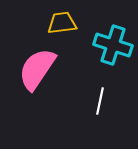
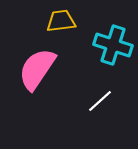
yellow trapezoid: moved 1 px left, 2 px up
white line: rotated 36 degrees clockwise
